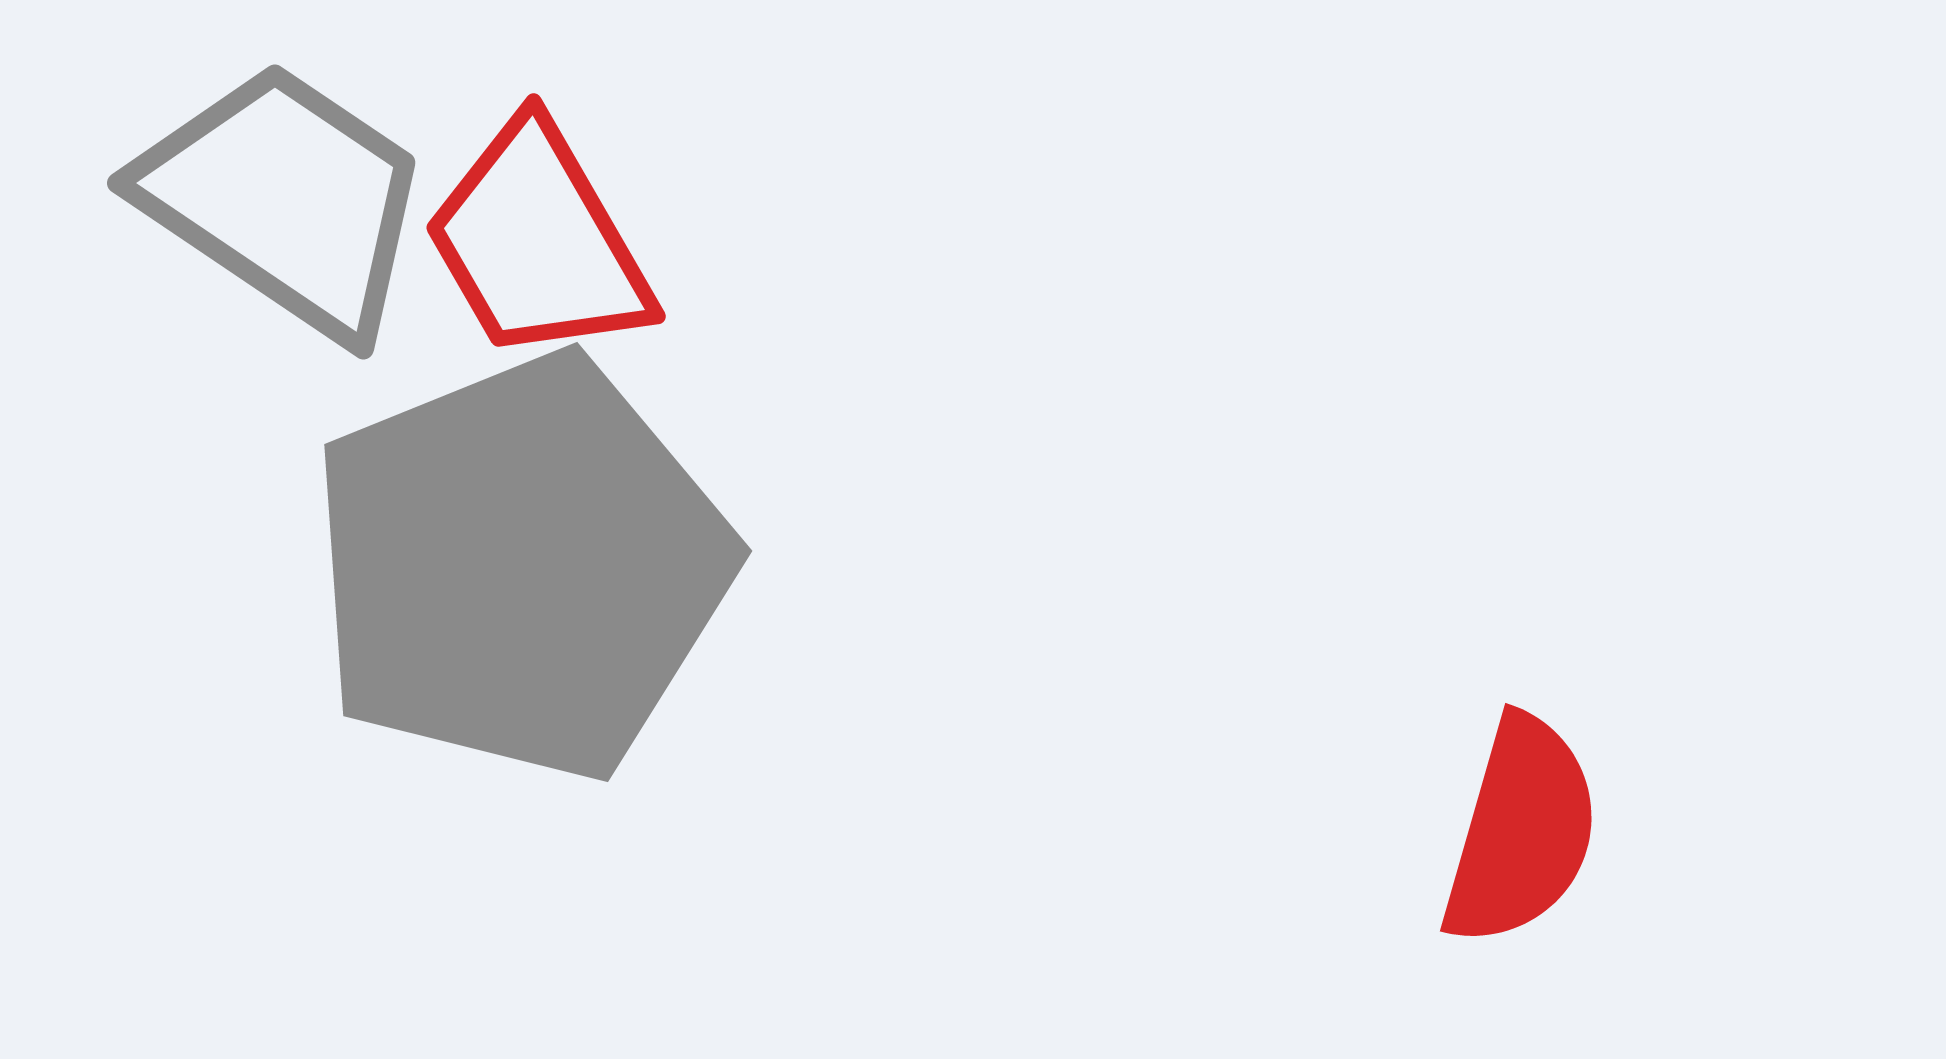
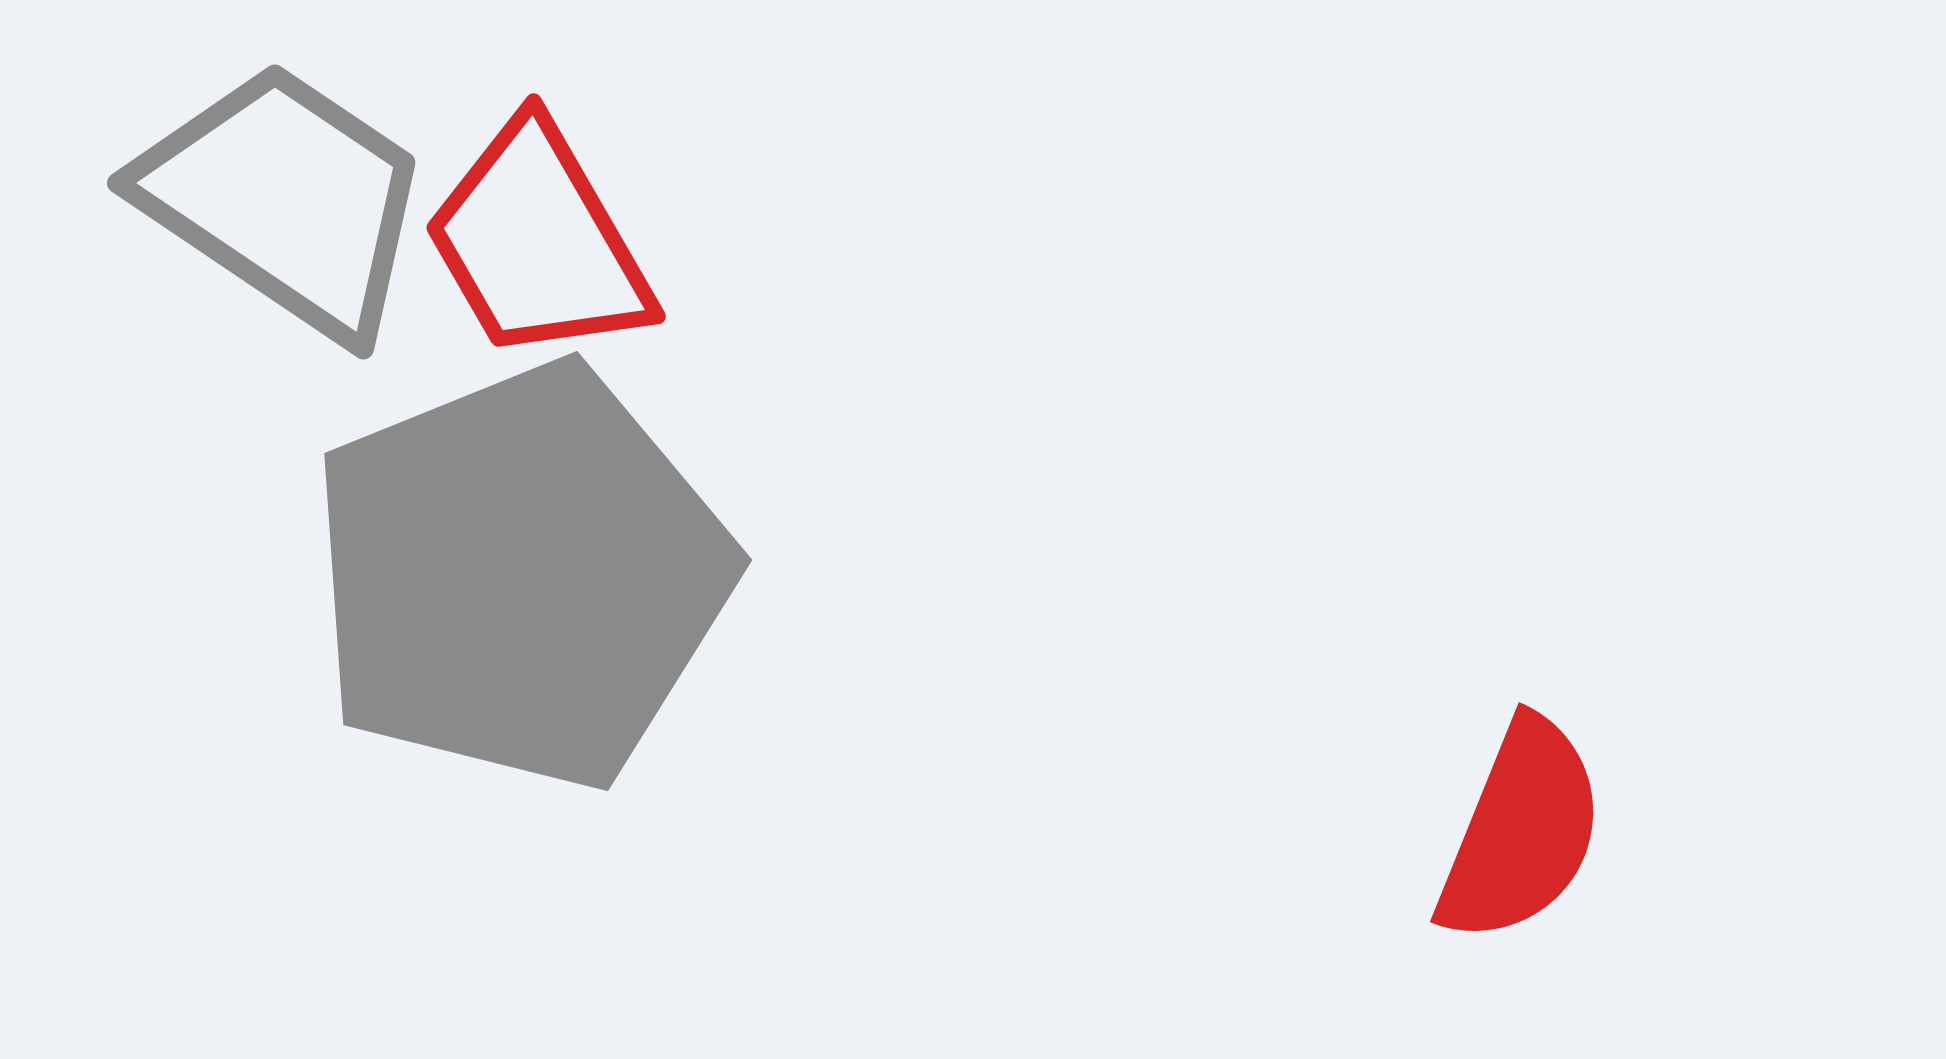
gray pentagon: moved 9 px down
red semicircle: rotated 6 degrees clockwise
